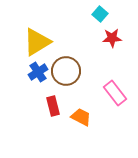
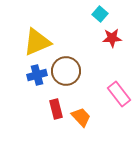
yellow triangle: rotated 8 degrees clockwise
blue cross: moved 1 px left, 3 px down; rotated 18 degrees clockwise
pink rectangle: moved 4 px right, 1 px down
red rectangle: moved 3 px right, 3 px down
orange trapezoid: rotated 20 degrees clockwise
